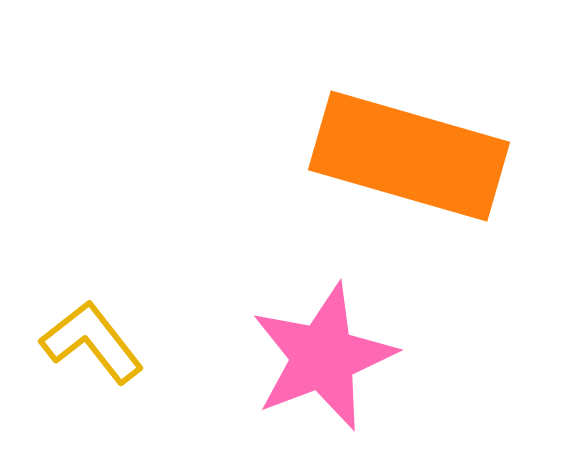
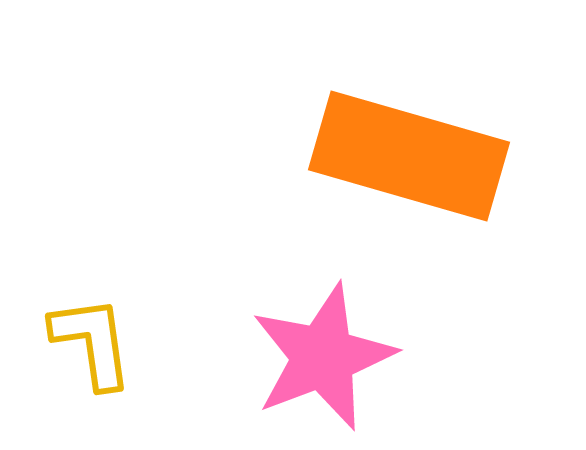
yellow L-shape: rotated 30 degrees clockwise
